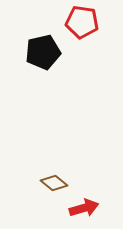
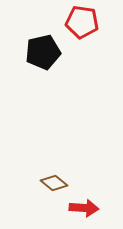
red arrow: rotated 20 degrees clockwise
